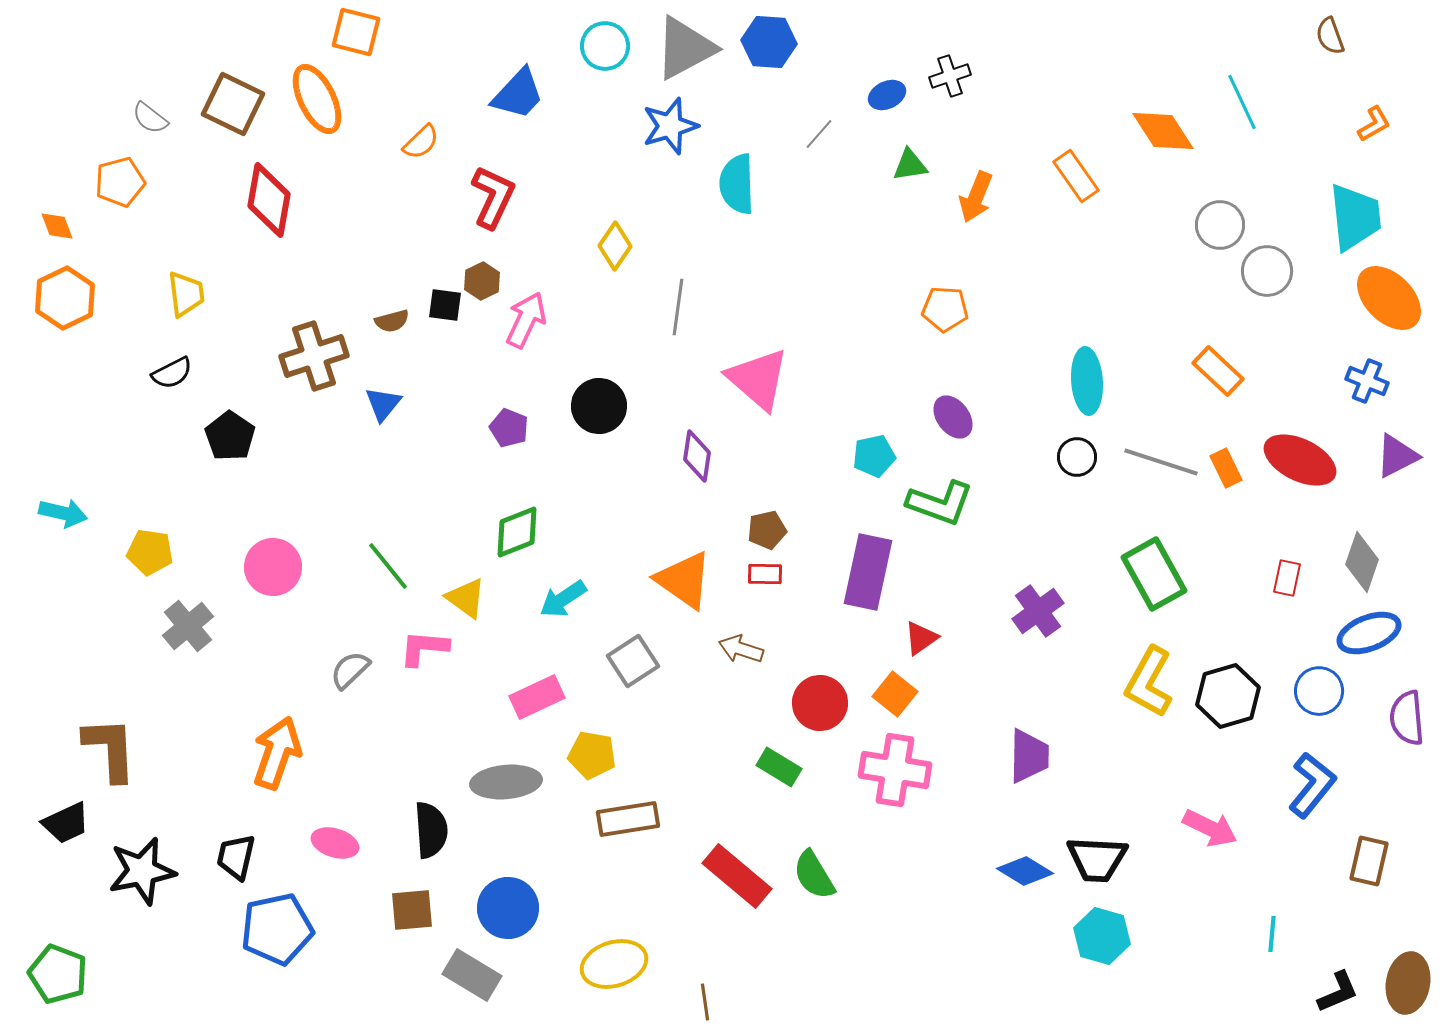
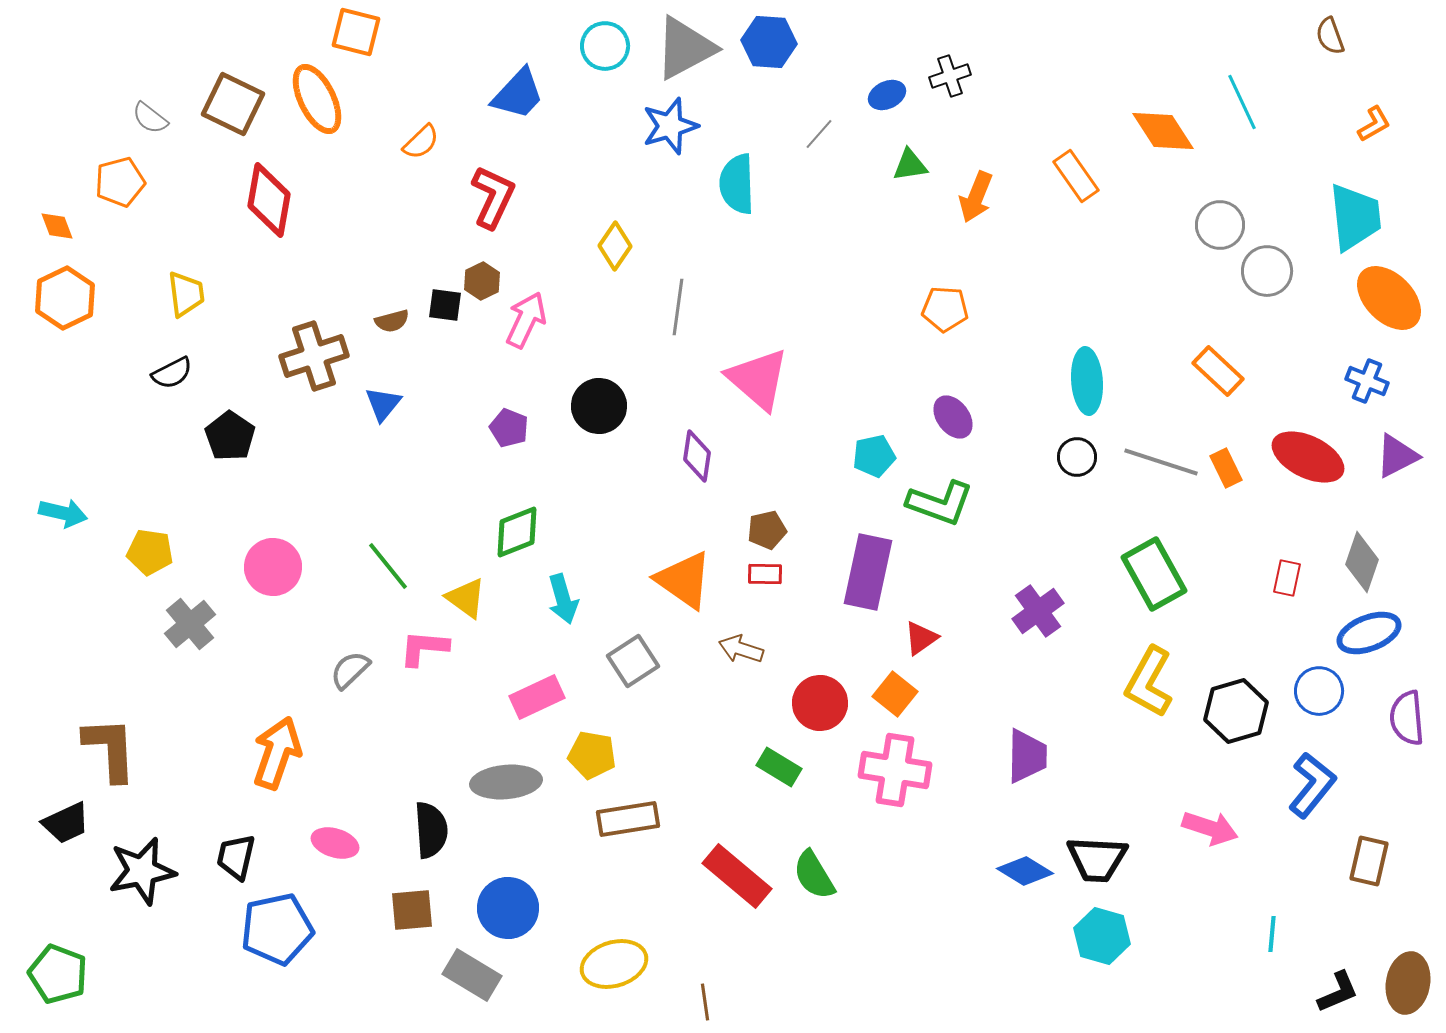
red ellipse at (1300, 460): moved 8 px right, 3 px up
cyan arrow at (563, 599): rotated 72 degrees counterclockwise
gray cross at (188, 626): moved 2 px right, 2 px up
black hexagon at (1228, 696): moved 8 px right, 15 px down
purple trapezoid at (1029, 756): moved 2 px left
pink arrow at (1210, 828): rotated 8 degrees counterclockwise
